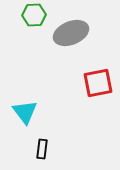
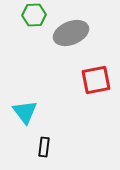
red square: moved 2 px left, 3 px up
black rectangle: moved 2 px right, 2 px up
